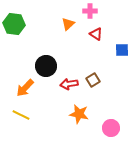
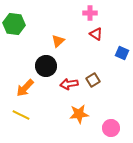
pink cross: moved 2 px down
orange triangle: moved 10 px left, 17 px down
blue square: moved 3 px down; rotated 24 degrees clockwise
orange star: rotated 18 degrees counterclockwise
